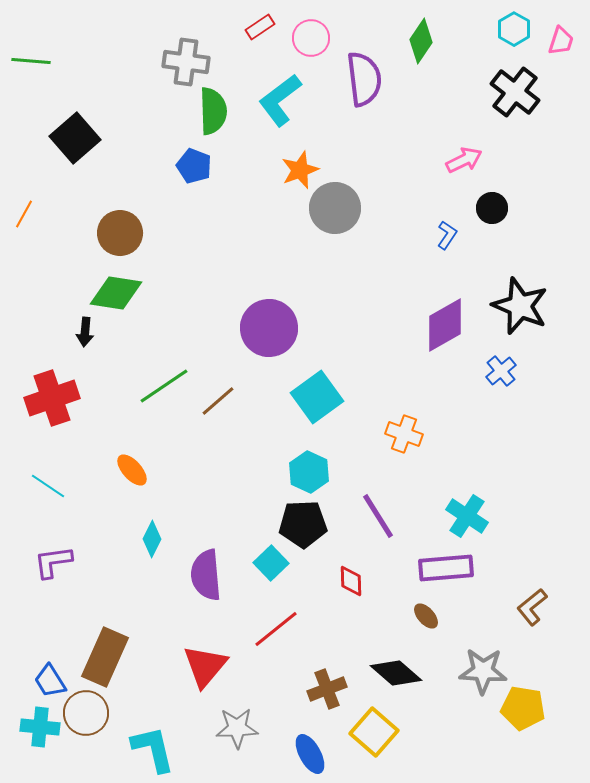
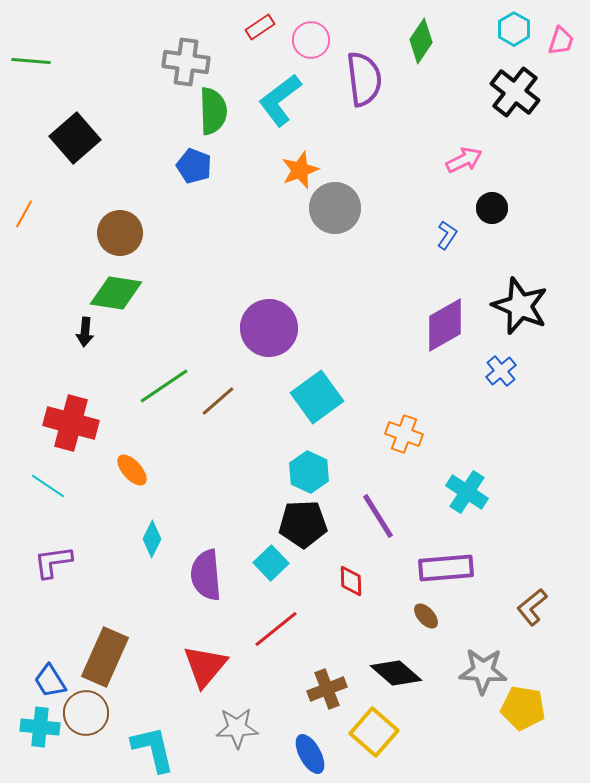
pink circle at (311, 38): moved 2 px down
red cross at (52, 398): moved 19 px right, 25 px down; rotated 34 degrees clockwise
cyan cross at (467, 516): moved 24 px up
